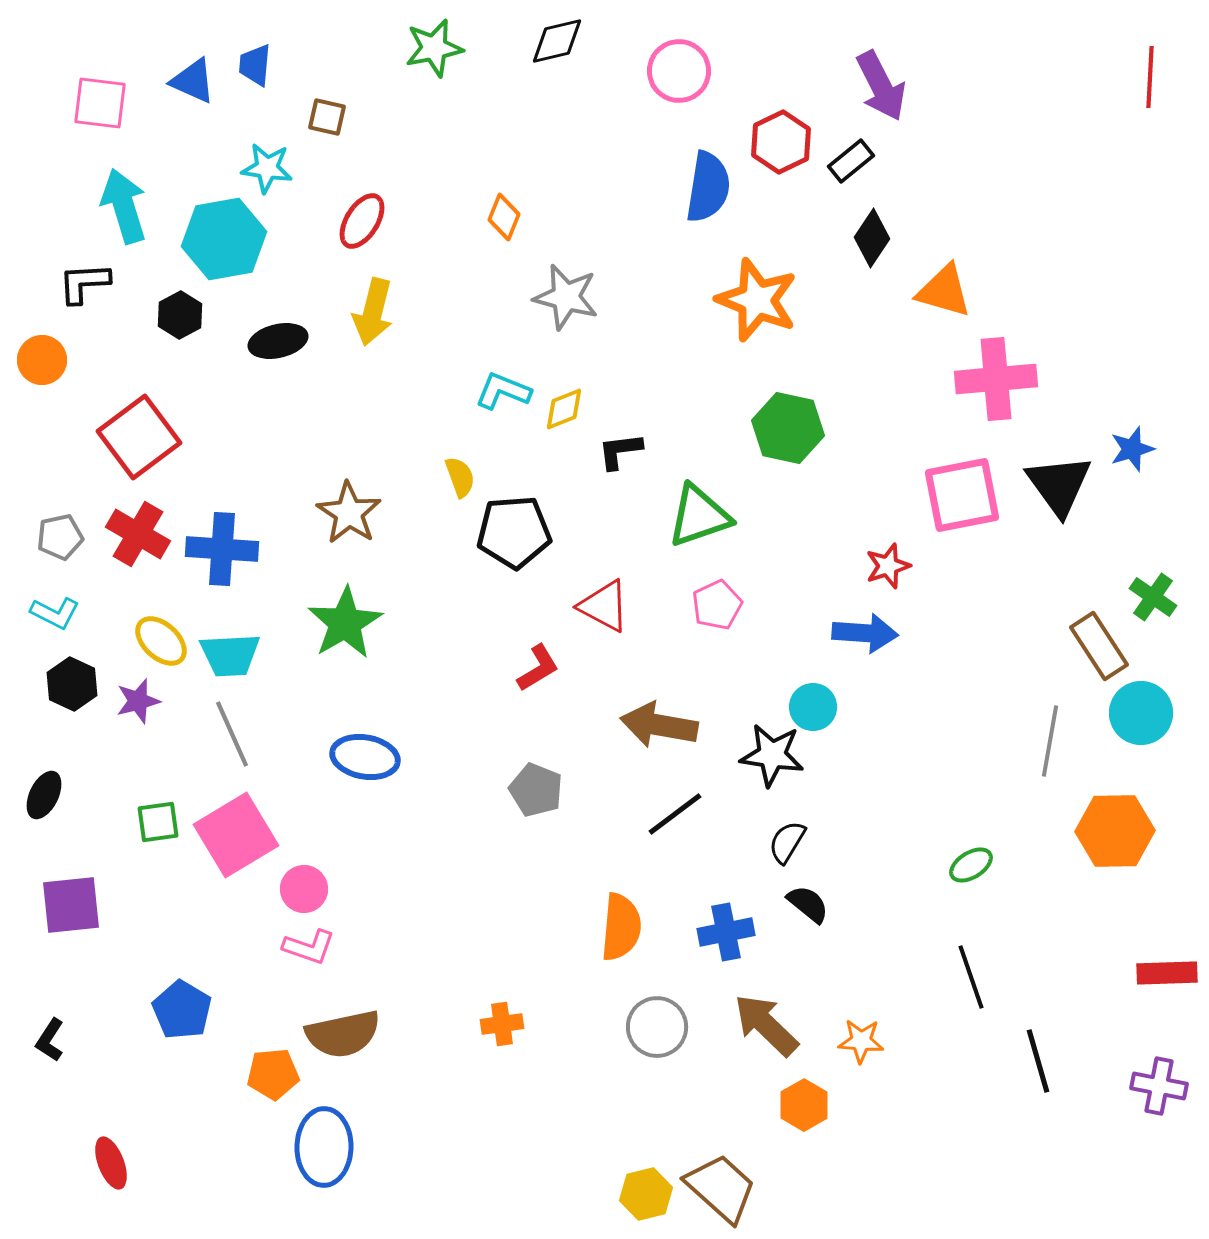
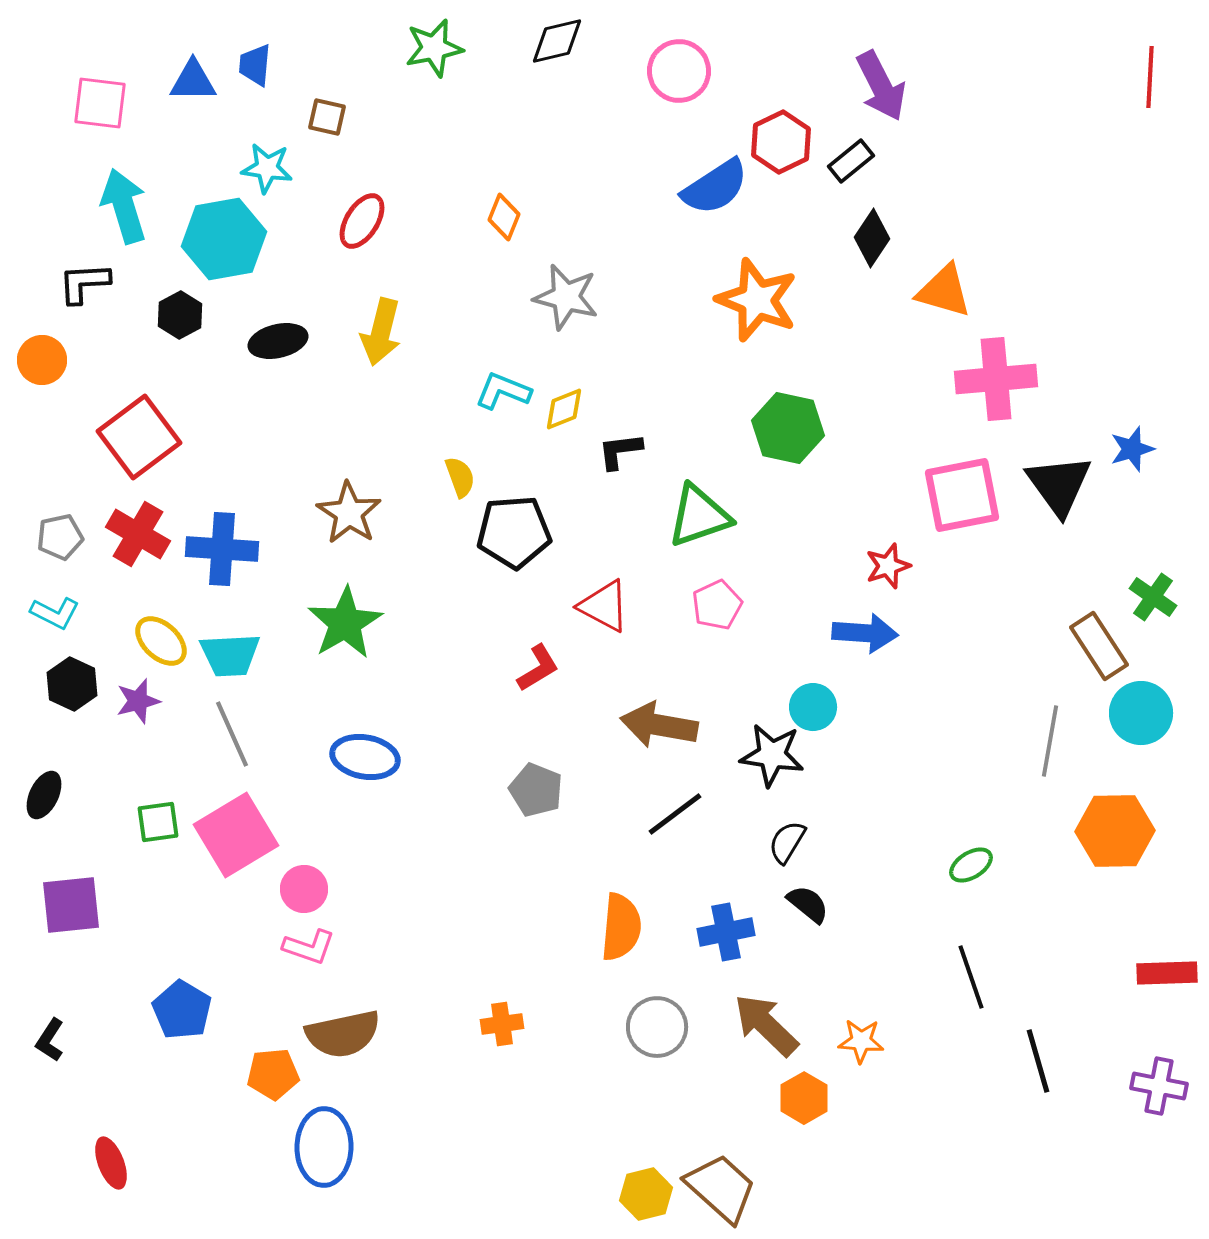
blue triangle at (193, 81): rotated 24 degrees counterclockwise
blue semicircle at (708, 187): moved 7 px right; rotated 48 degrees clockwise
yellow arrow at (373, 312): moved 8 px right, 20 px down
orange hexagon at (804, 1105): moved 7 px up
